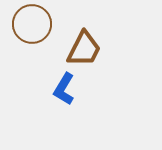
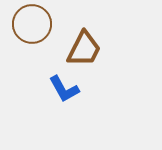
blue L-shape: rotated 60 degrees counterclockwise
